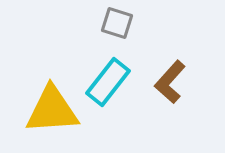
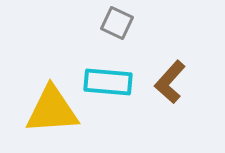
gray square: rotated 8 degrees clockwise
cyan rectangle: rotated 57 degrees clockwise
